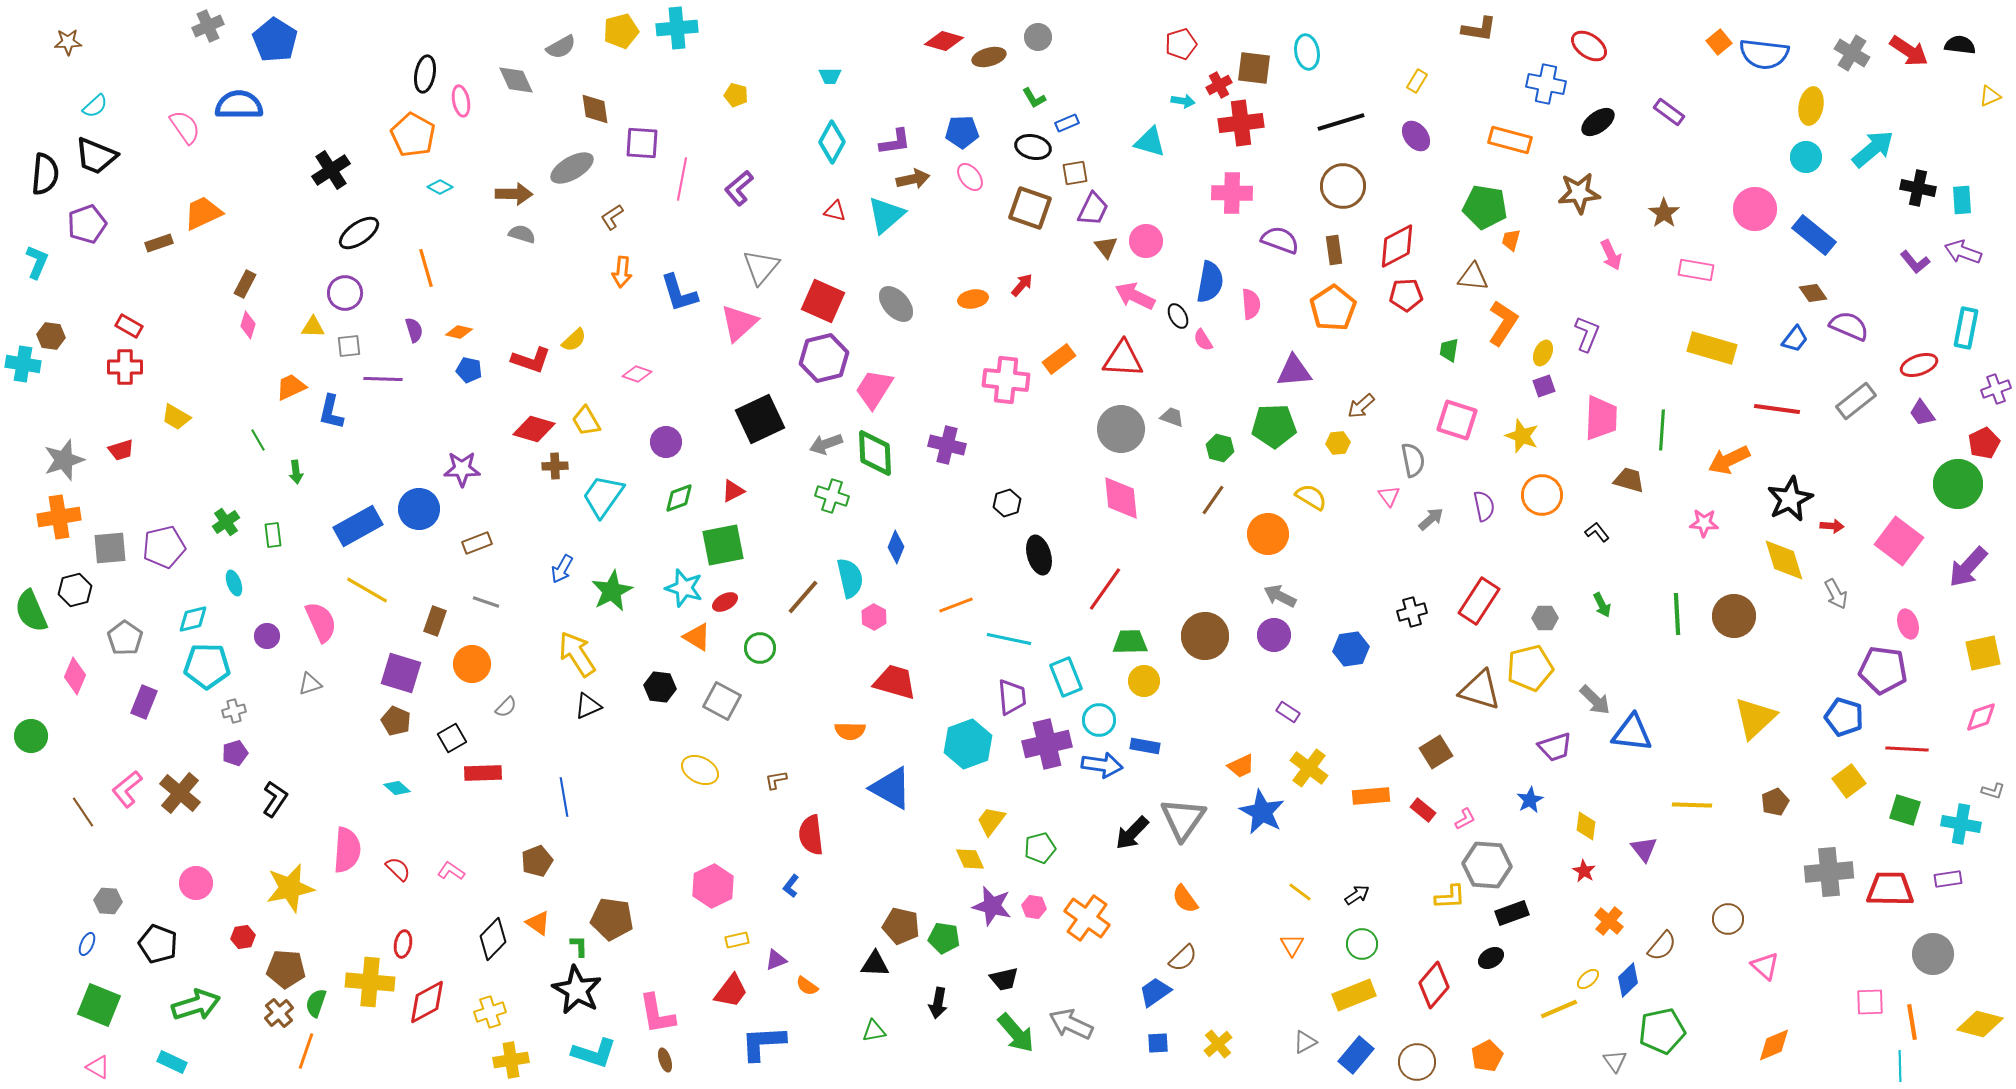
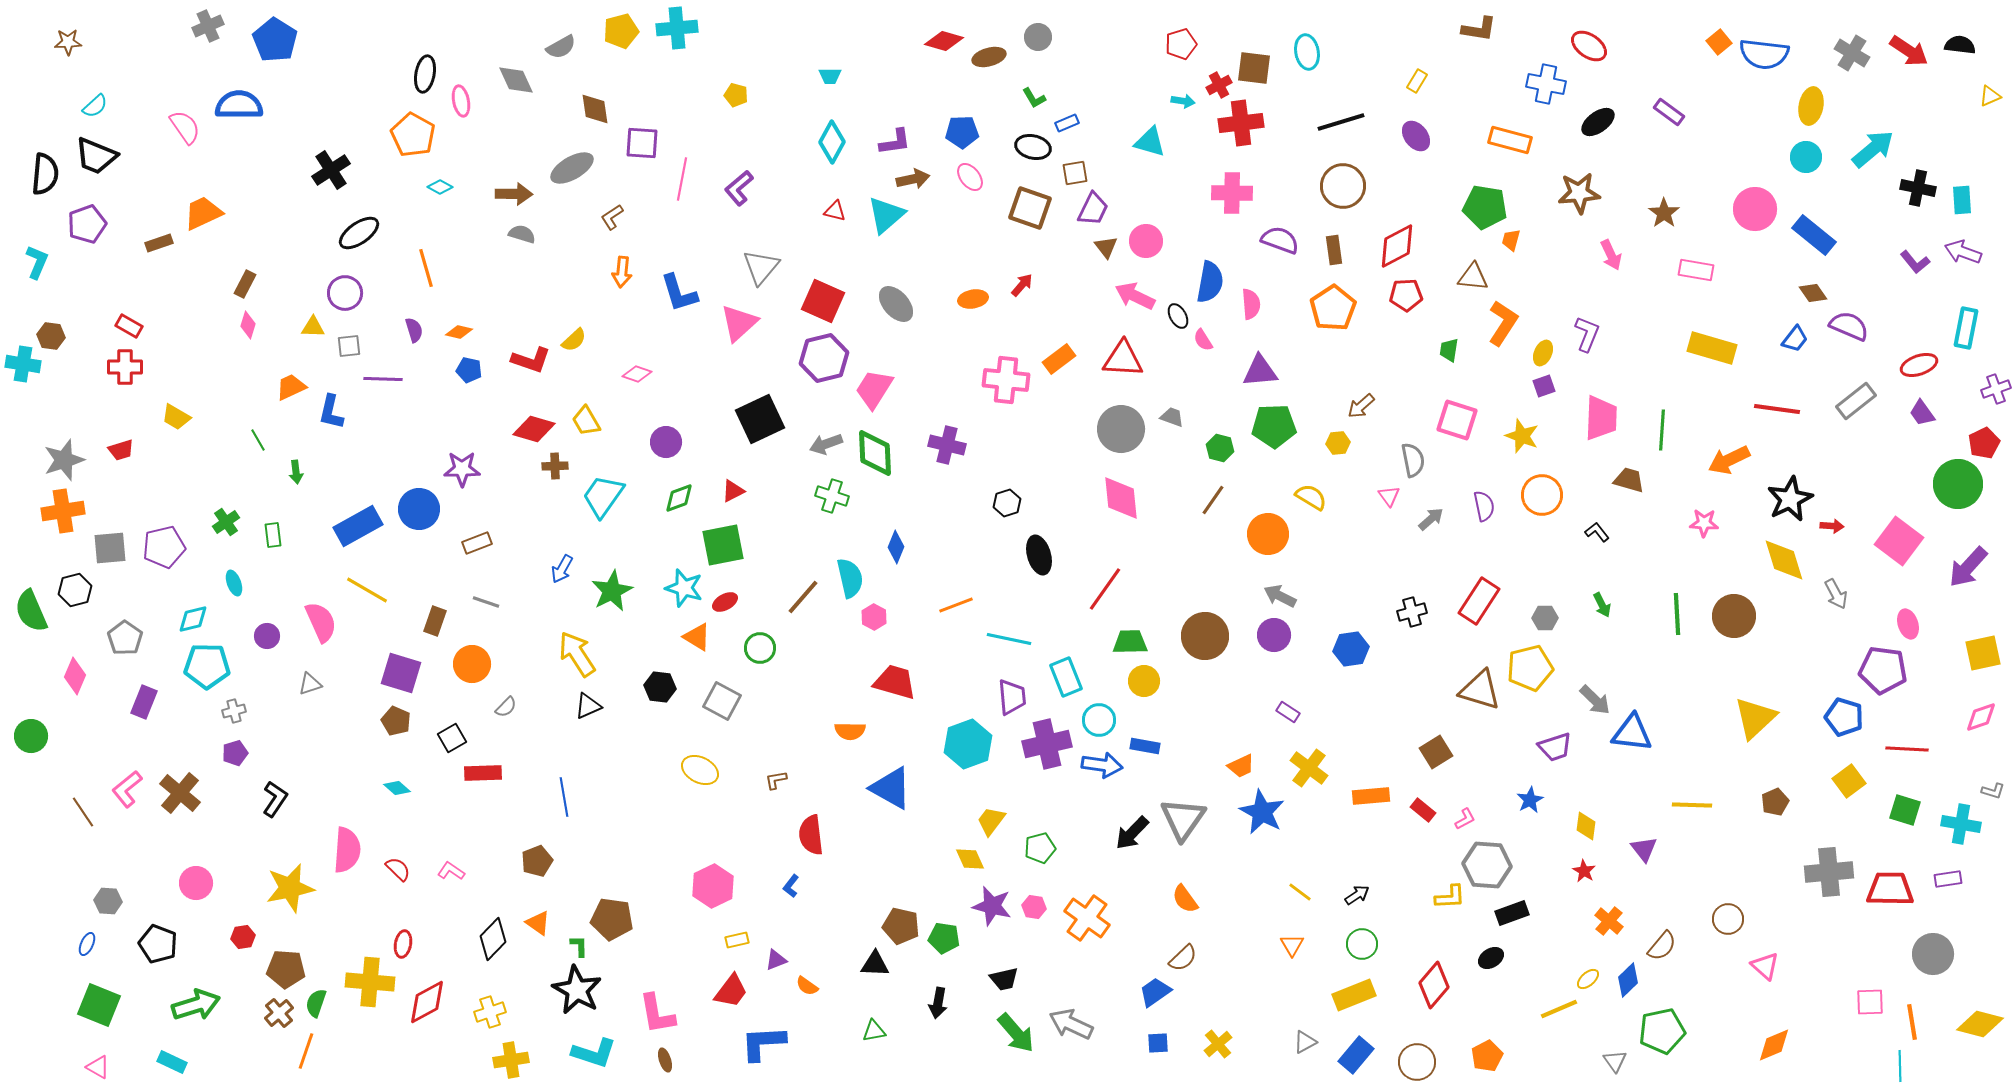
purple triangle at (1294, 371): moved 34 px left
orange cross at (59, 517): moved 4 px right, 6 px up
